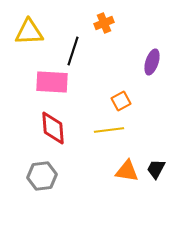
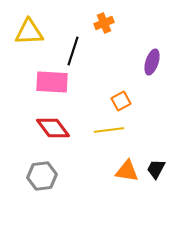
red diamond: rotated 32 degrees counterclockwise
